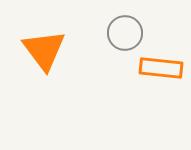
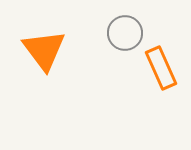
orange rectangle: rotated 60 degrees clockwise
